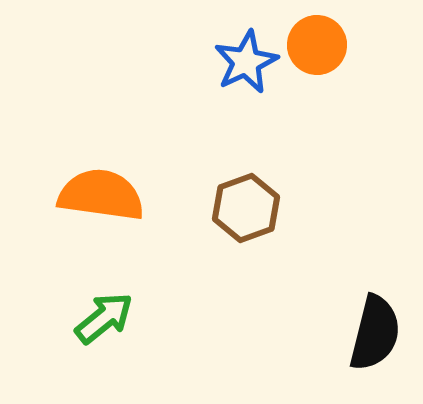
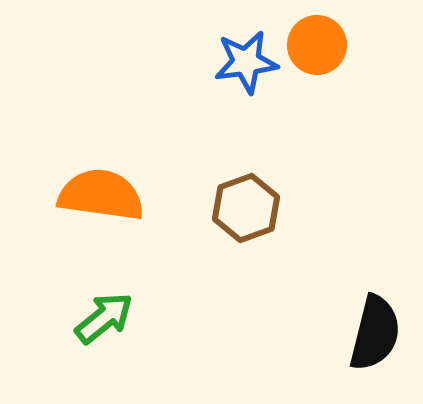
blue star: rotated 18 degrees clockwise
